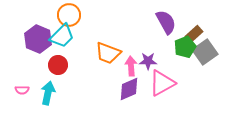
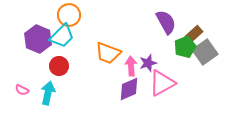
purple star: moved 2 px down; rotated 18 degrees counterclockwise
red circle: moved 1 px right, 1 px down
pink semicircle: rotated 24 degrees clockwise
